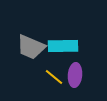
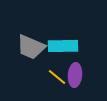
yellow line: moved 3 px right
